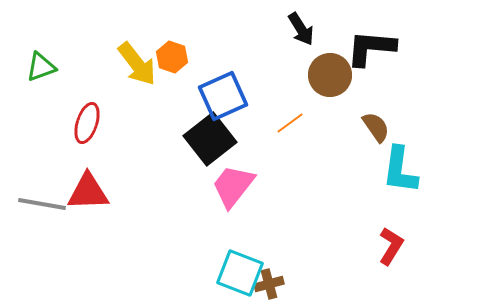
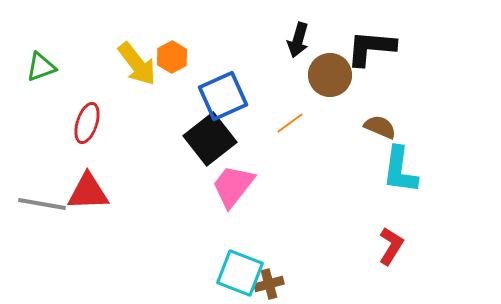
black arrow: moved 3 px left, 11 px down; rotated 48 degrees clockwise
orange hexagon: rotated 12 degrees clockwise
brown semicircle: moved 4 px right; rotated 32 degrees counterclockwise
